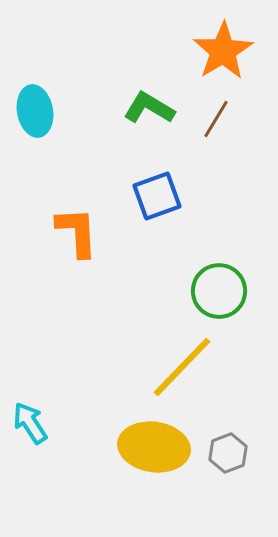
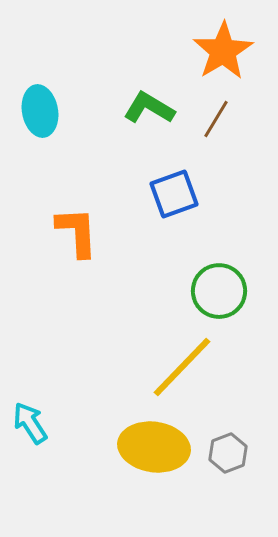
cyan ellipse: moved 5 px right
blue square: moved 17 px right, 2 px up
